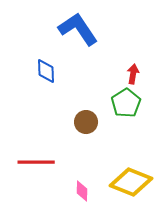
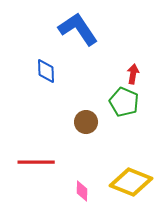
green pentagon: moved 2 px left, 1 px up; rotated 16 degrees counterclockwise
